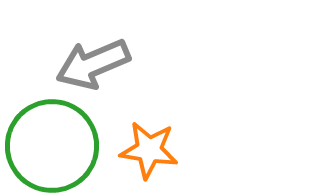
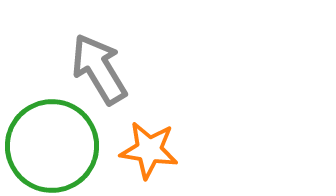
gray arrow: moved 6 px right, 5 px down; rotated 82 degrees clockwise
